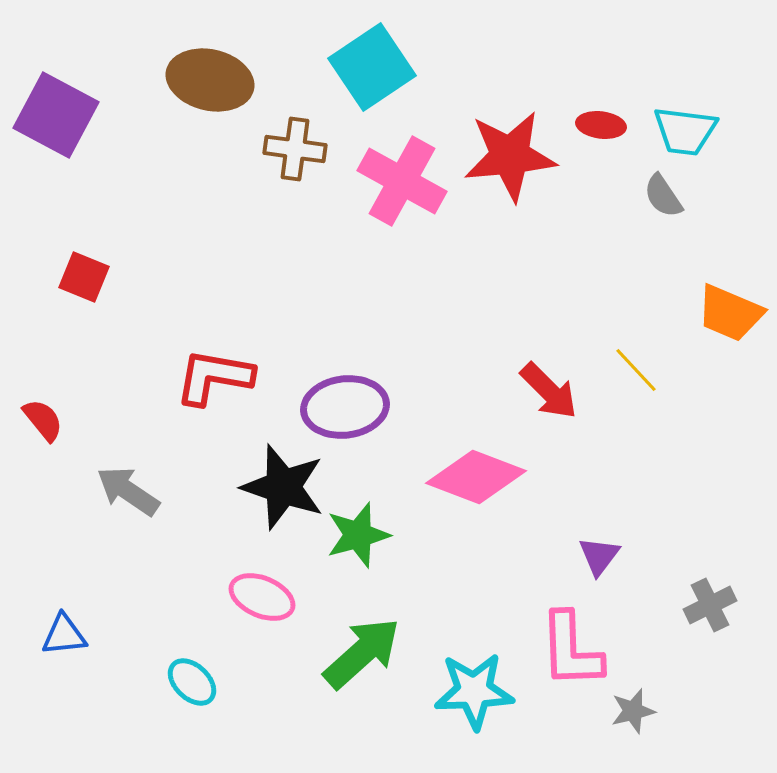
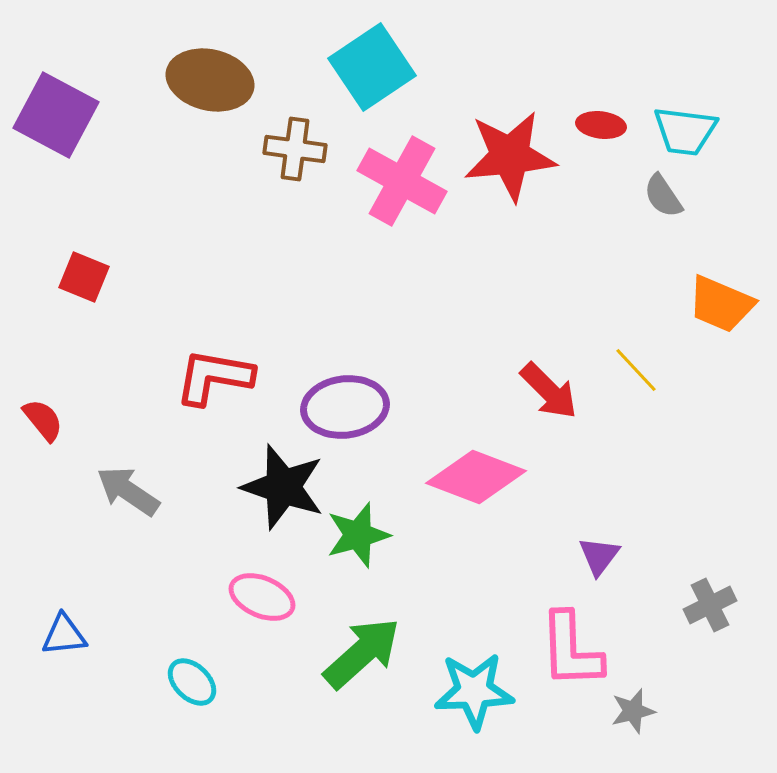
orange trapezoid: moved 9 px left, 9 px up
